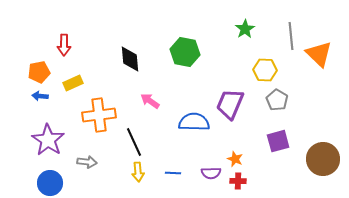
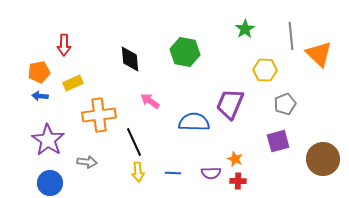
gray pentagon: moved 8 px right, 4 px down; rotated 20 degrees clockwise
